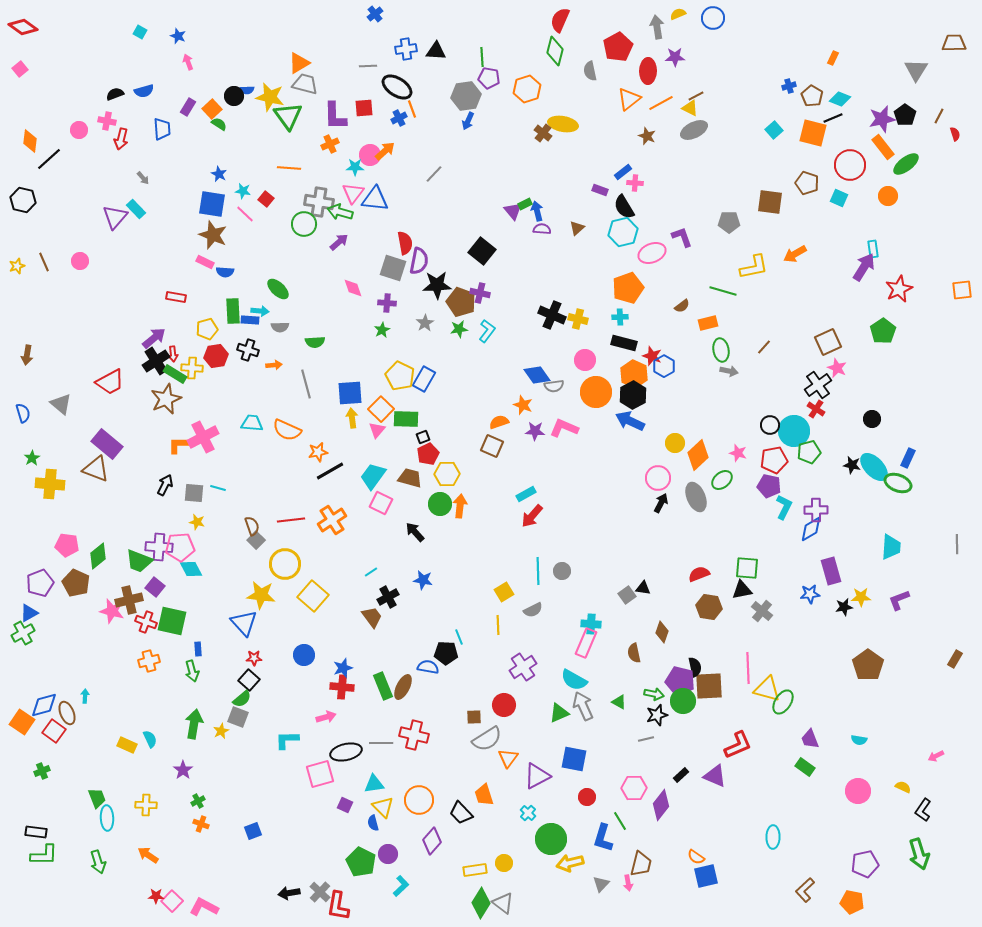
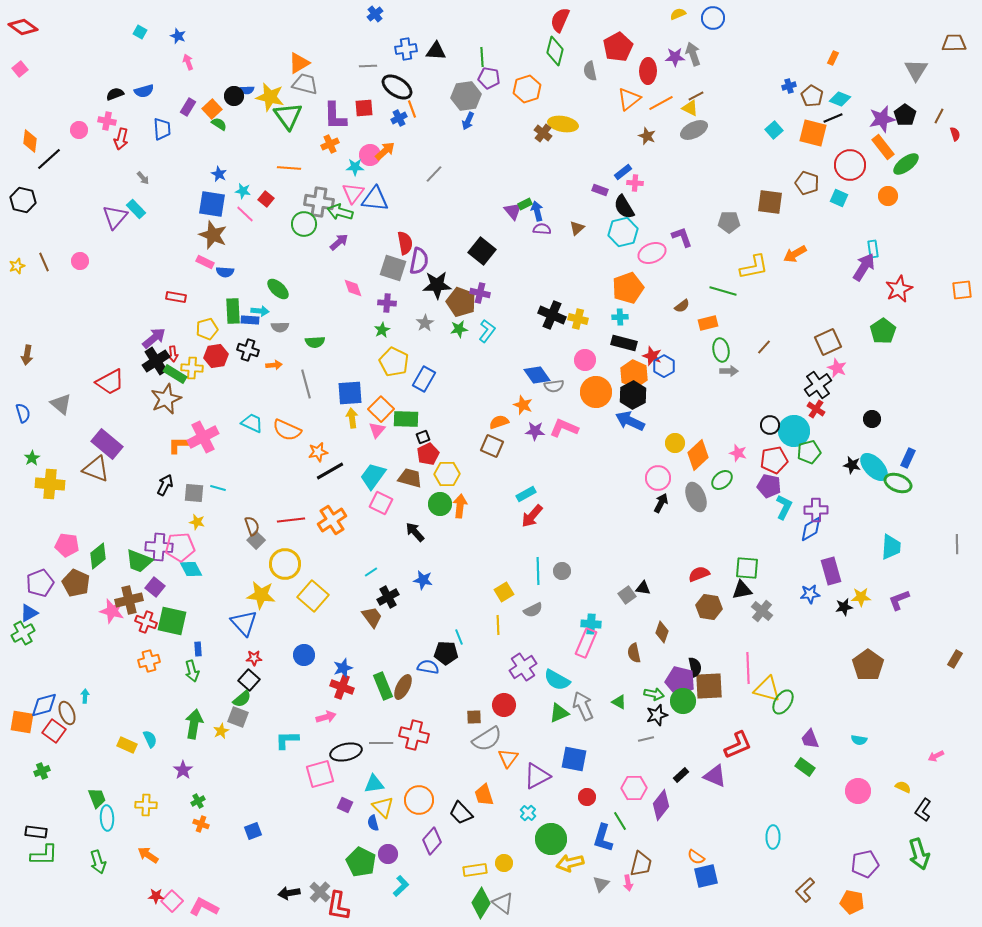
gray arrow at (657, 27): moved 36 px right, 27 px down; rotated 10 degrees counterclockwise
gray arrow at (729, 371): rotated 12 degrees counterclockwise
yellow pentagon at (400, 376): moved 6 px left, 14 px up
cyan trapezoid at (252, 423): rotated 20 degrees clockwise
cyan semicircle at (574, 680): moved 17 px left
red cross at (342, 687): rotated 15 degrees clockwise
orange square at (22, 722): rotated 25 degrees counterclockwise
